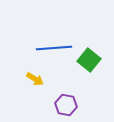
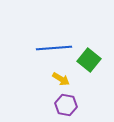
yellow arrow: moved 26 px right
